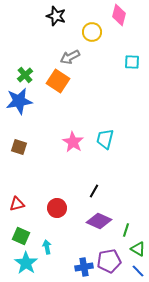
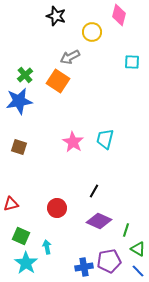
red triangle: moved 6 px left
